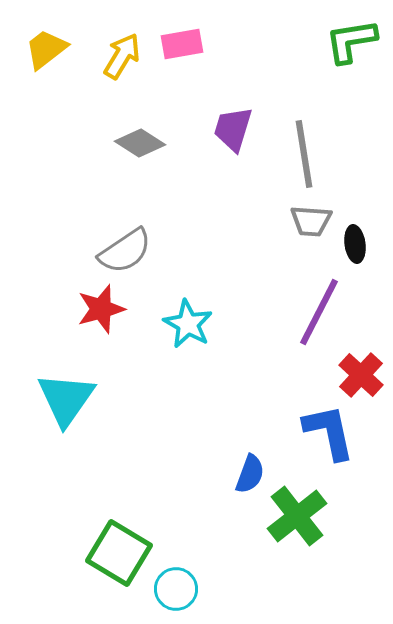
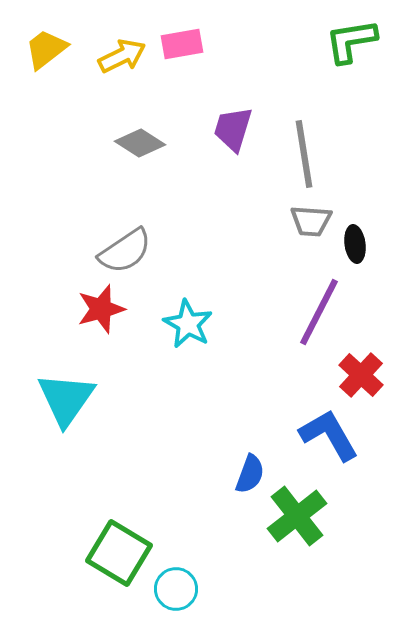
yellow arrow: rotated 33 degrees clockwise
blue L-shape: moved 3 px down; rotated 18 degrees counterclockwise
